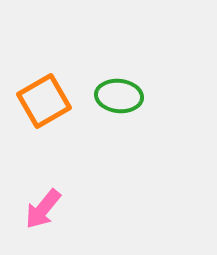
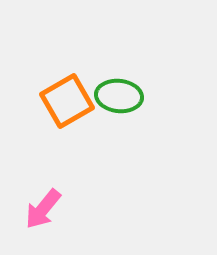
orange square: moved 23 px right
